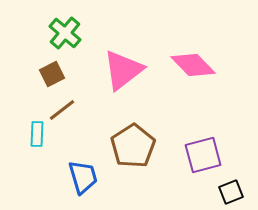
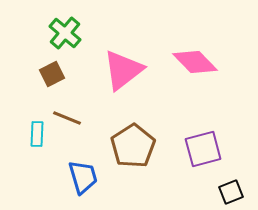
pink diamond: moved 2 px right, 3 px up
brown line: moved 5 px right, 8 px down; rotated 60 degrees clockwise
purple square: moved 6 px up
